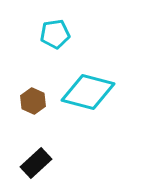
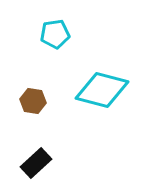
cyan diamond: moved 14 px right, 2 px up
brown hexagon: rotated 15 degrees counterclockwise
